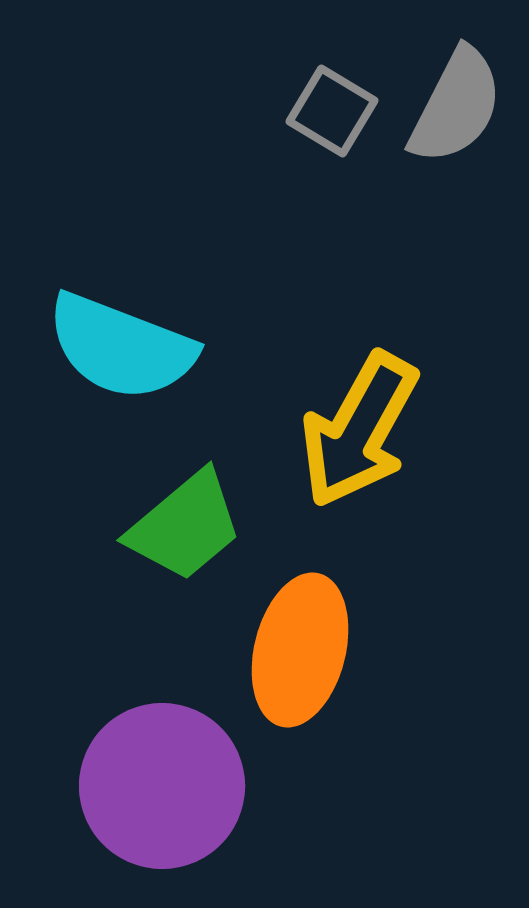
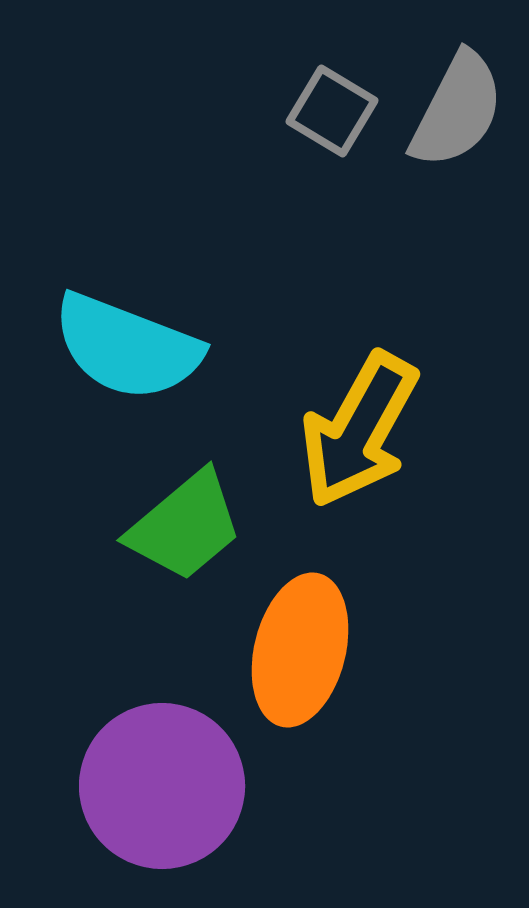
gray semicircle: moved 1 px right, 4 px down
cyan semicircle: moved 6 px right
